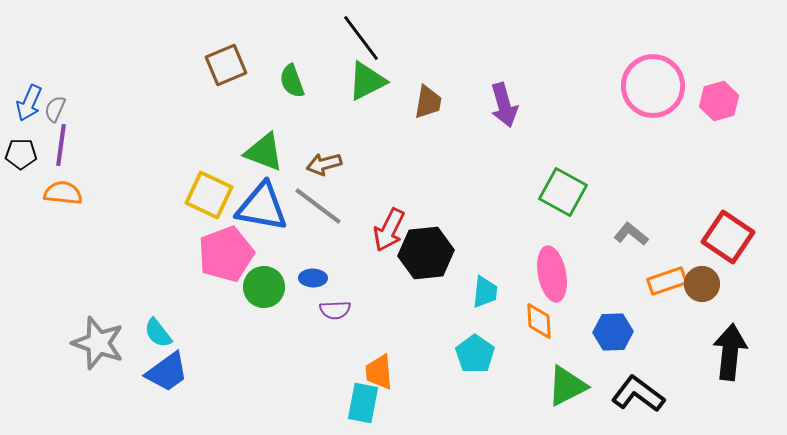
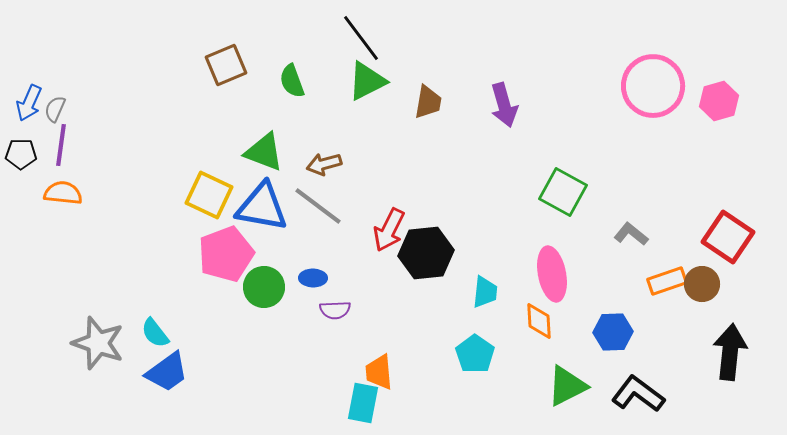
cyan semicircle at (158, 333): moved 3 px left
